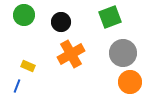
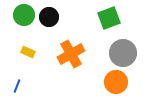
green square: moved 1 px left, 1 px down
black circle: moved 12 px left, 5 px up
yellow rectangle: moved 14 px up
orange circle: moved 14 px left
